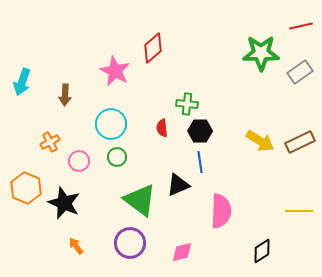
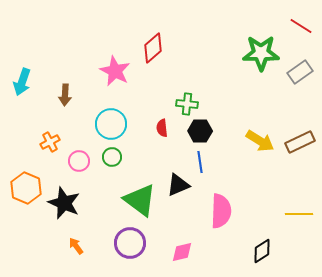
red line: rotated 45 degrees clockwise
green circle: moved 5 px left
yellow line: moved 3 px down
